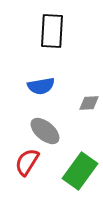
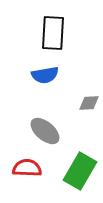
black rectangle: moved 1 px right, 2 px down
blue semicircle: moved 4 px right, 11 px up
red semicircle: moved 6 px down; rotated 60 degrees clockwise
green rectangle: rotated 6 degrees counterclockwise
